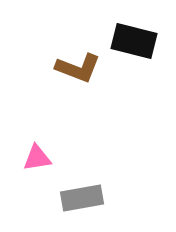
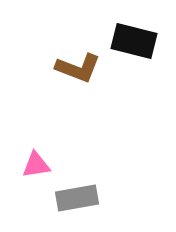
pink triangle: moved 1 px left, 7 px down
gray rectangle: moved 5 px left
